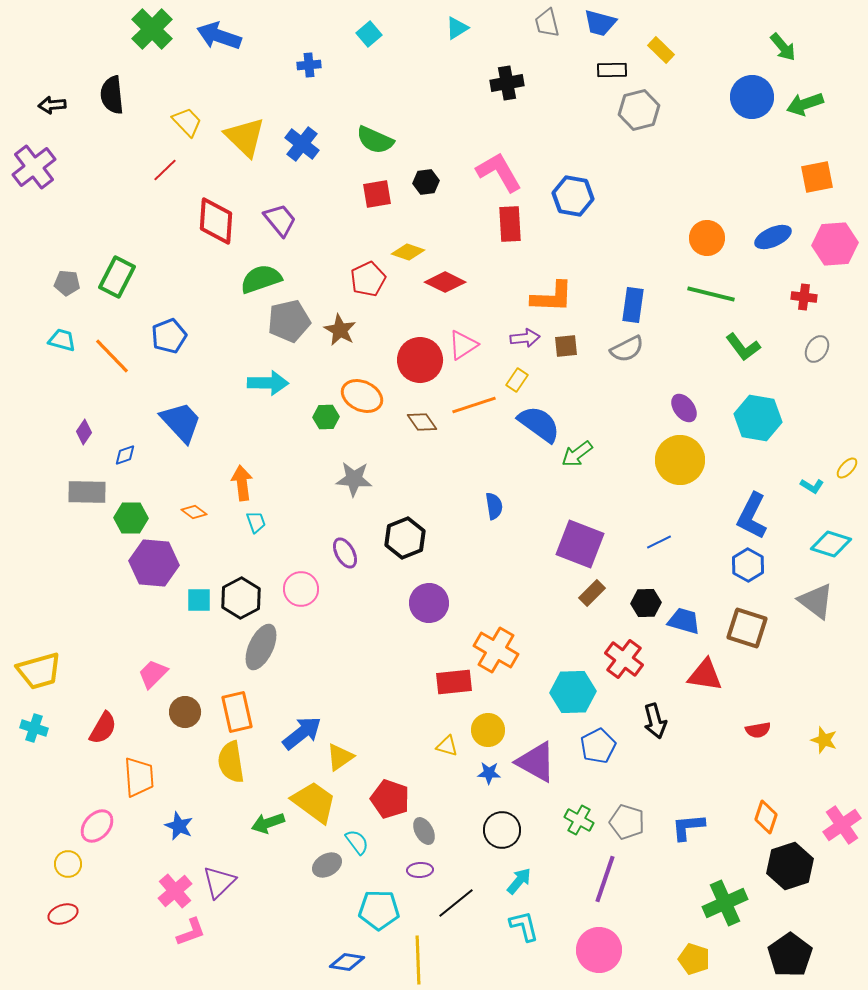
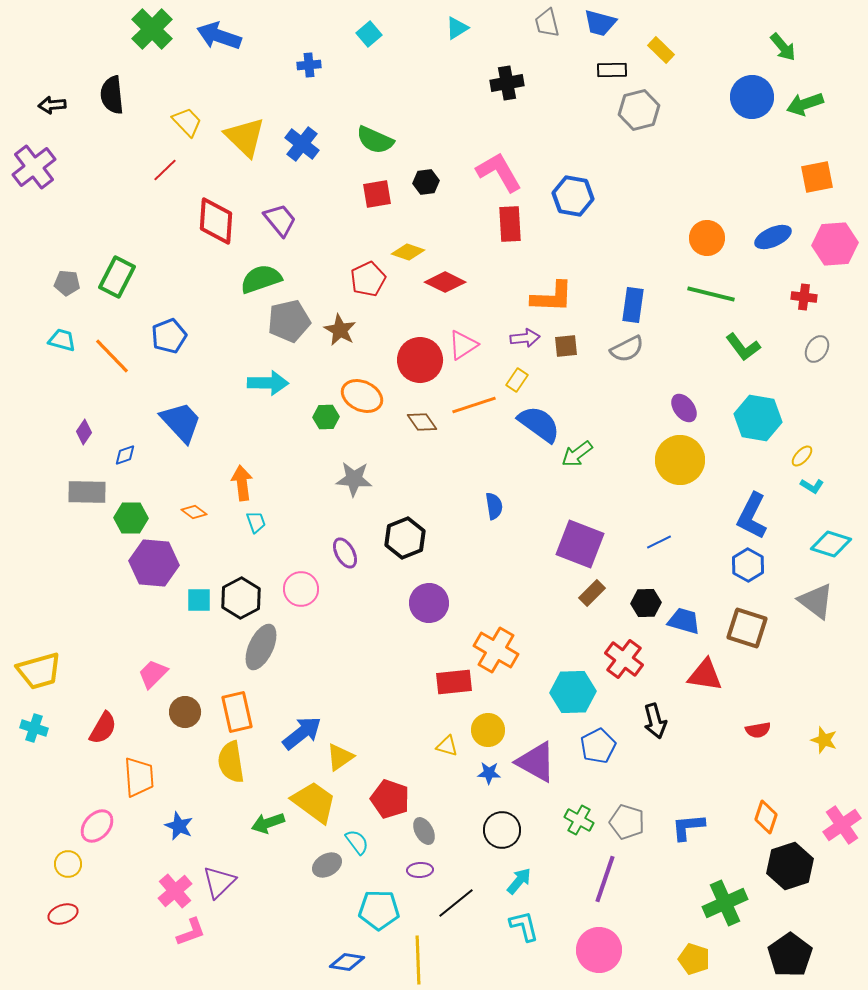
yellow ellipse at (847, 468): moved 45 px left, 12 px up
